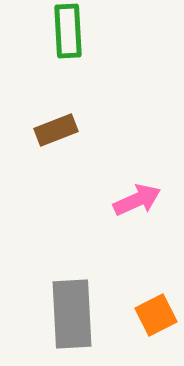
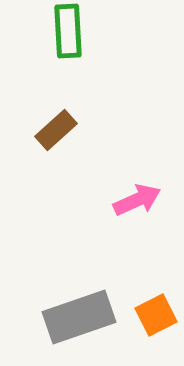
brown rectangle: rotated 21 degrees counterclockwise
gray rectangle: moved 7 px right, 3 px down; rotated 74 degrees clockwise
